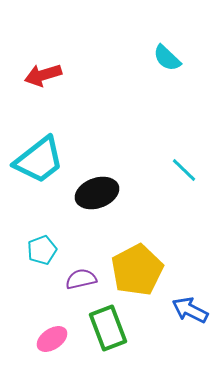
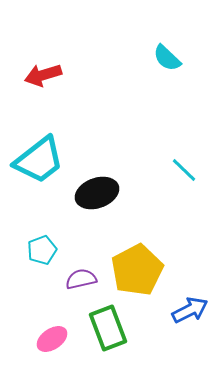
blue arrow: rotated 126 degrees clockwise
